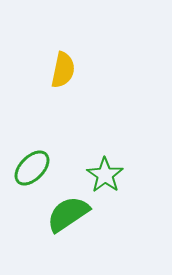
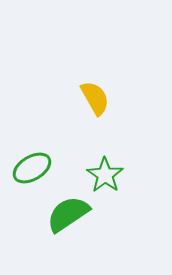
yellow semicircle: moved 32 px right, 28 px down; rotated 42 degrees counterclockwise
green ellipse: rotated 15 degrees clockwise
